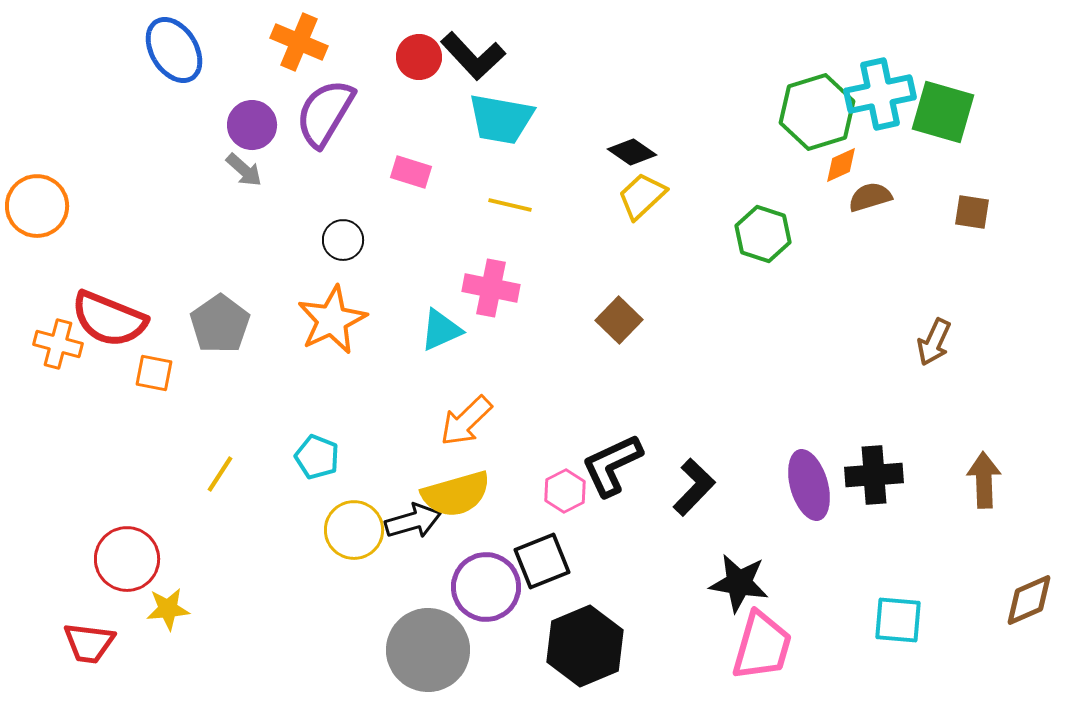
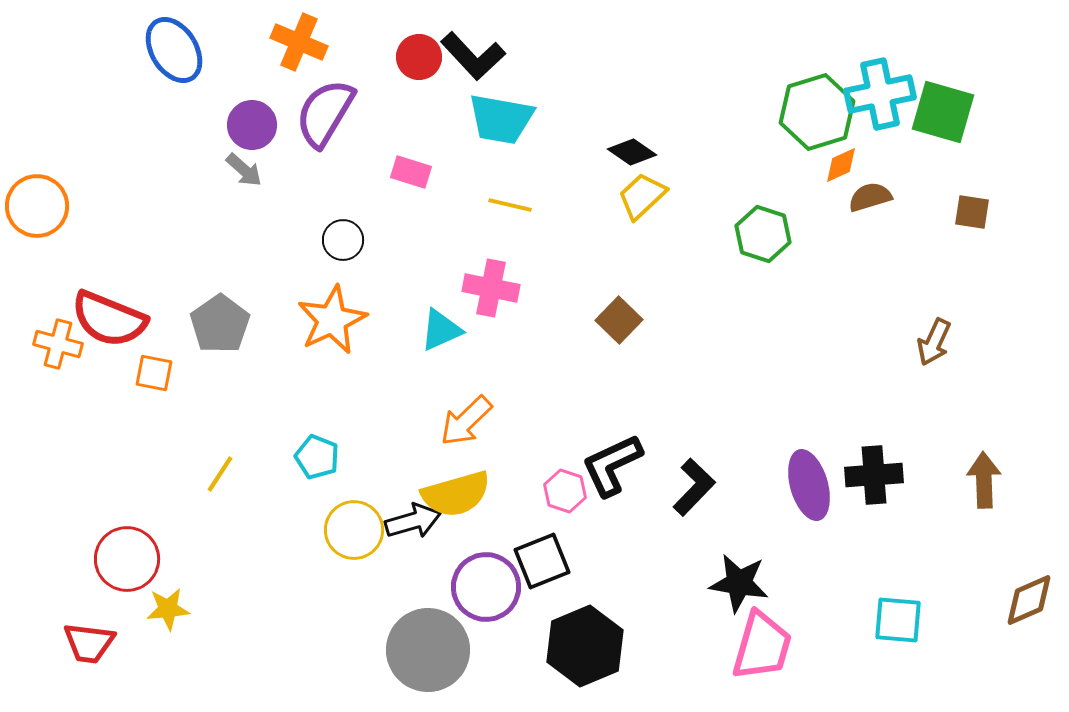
pink hexagon at (565, 491): rotated 15 degrees counterclockwise
